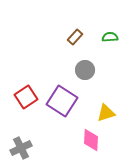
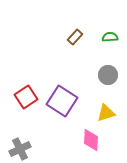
gray circle: moved 23 px right, 5 px down
gray cross: moved 1 px left, 1 px down
